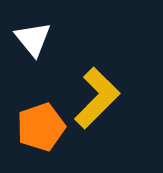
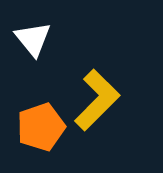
yellow L-shape: moved 2 px down
